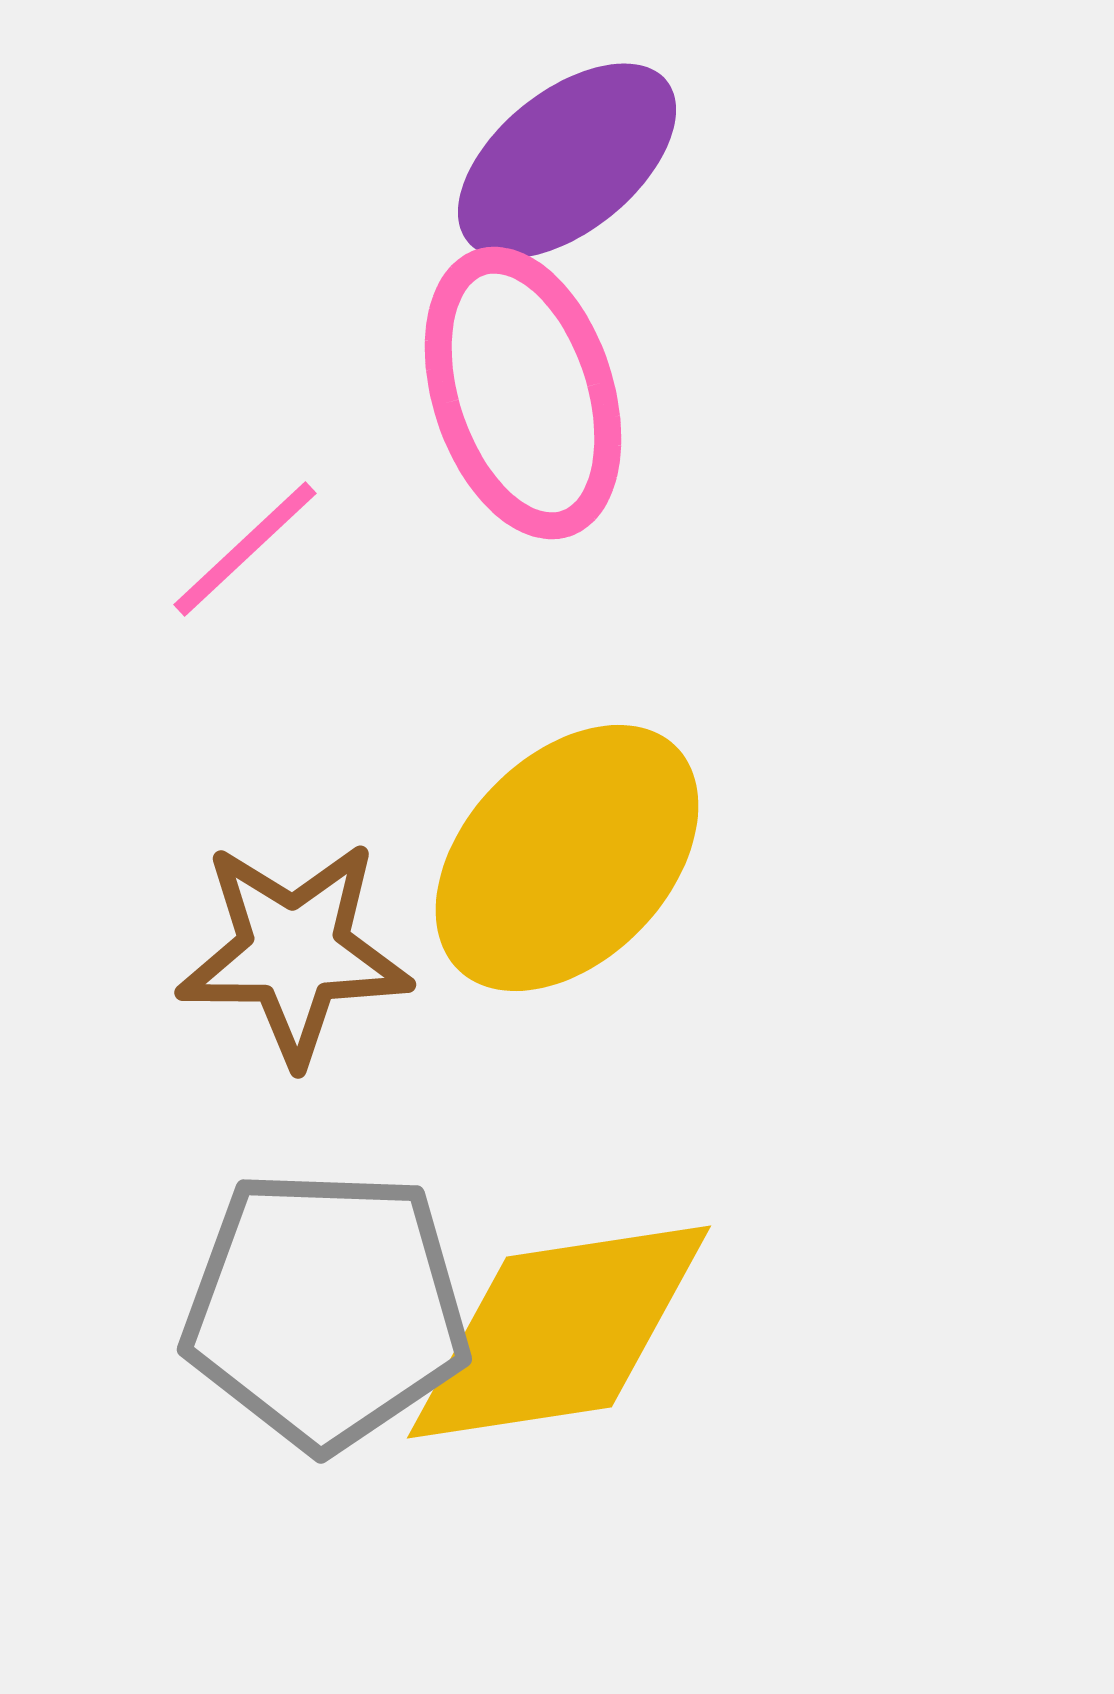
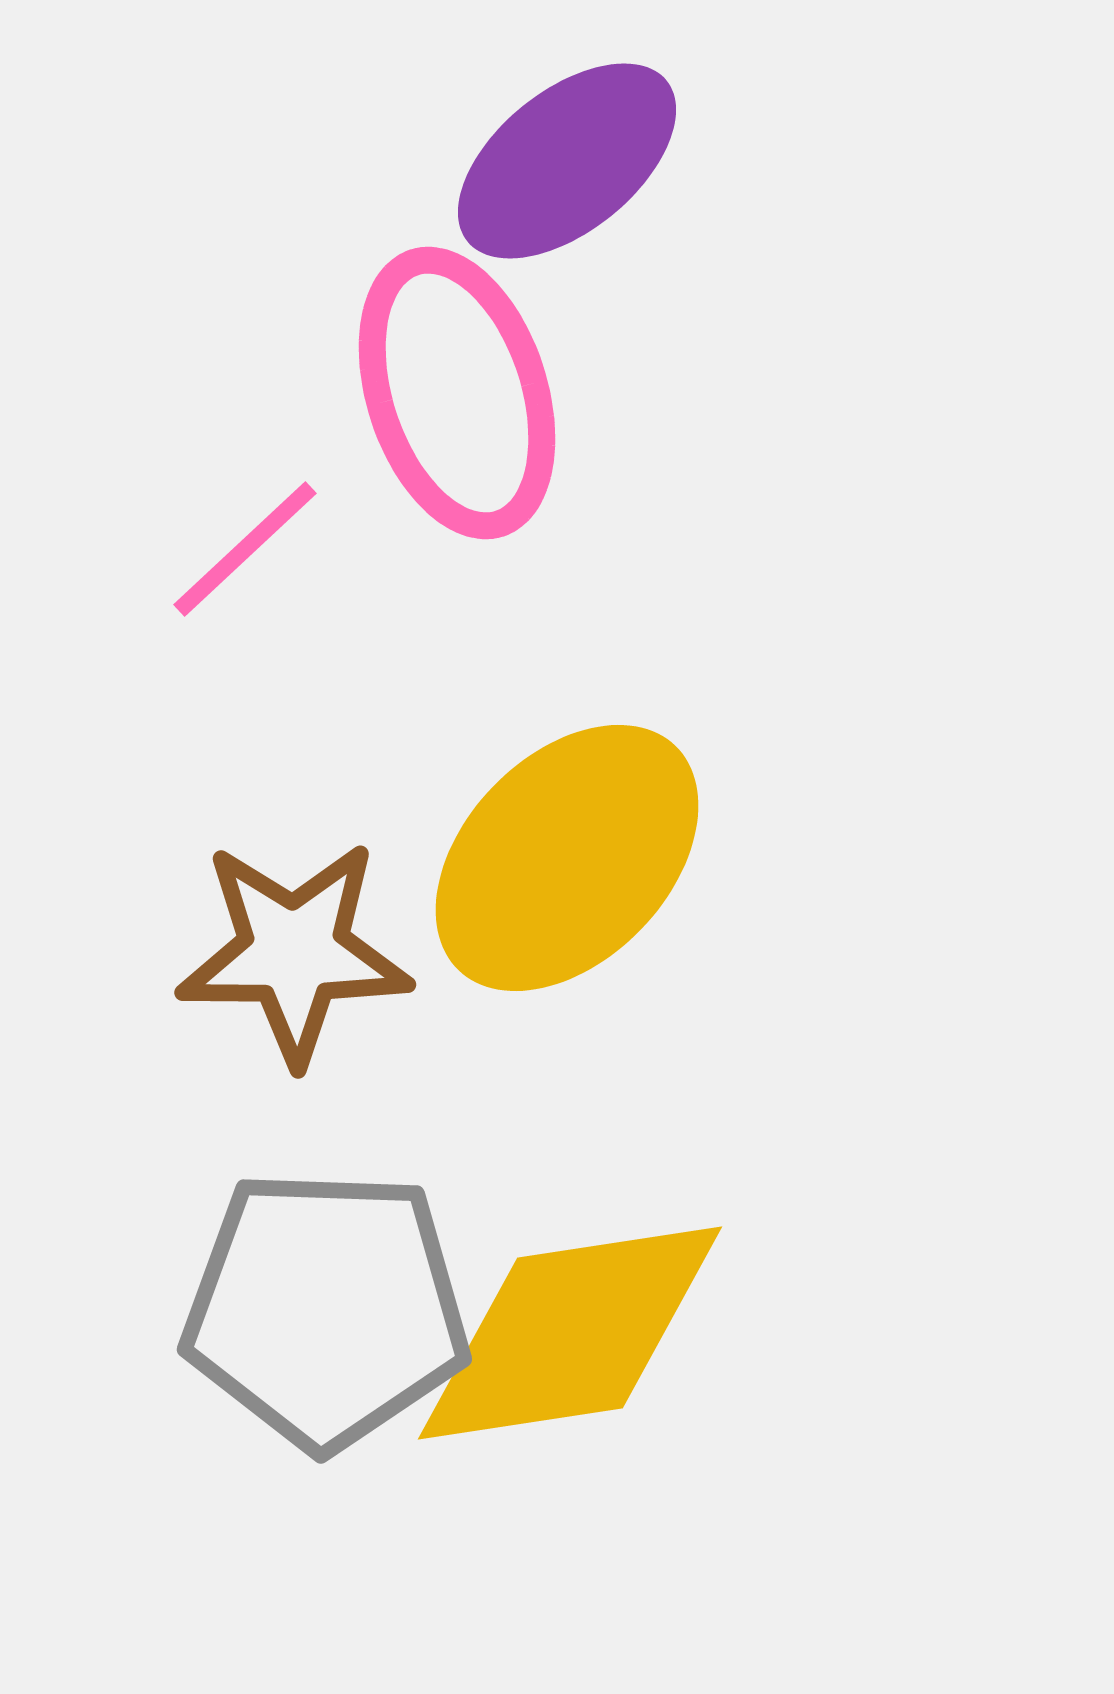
pink ellipse: moved 66 px left
yellow diamond: moved 11 px right, 1 px down
